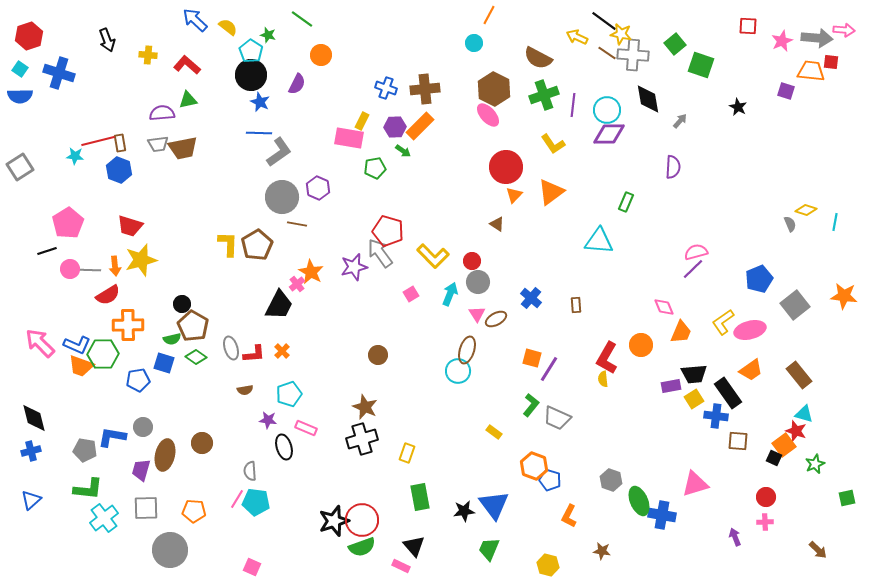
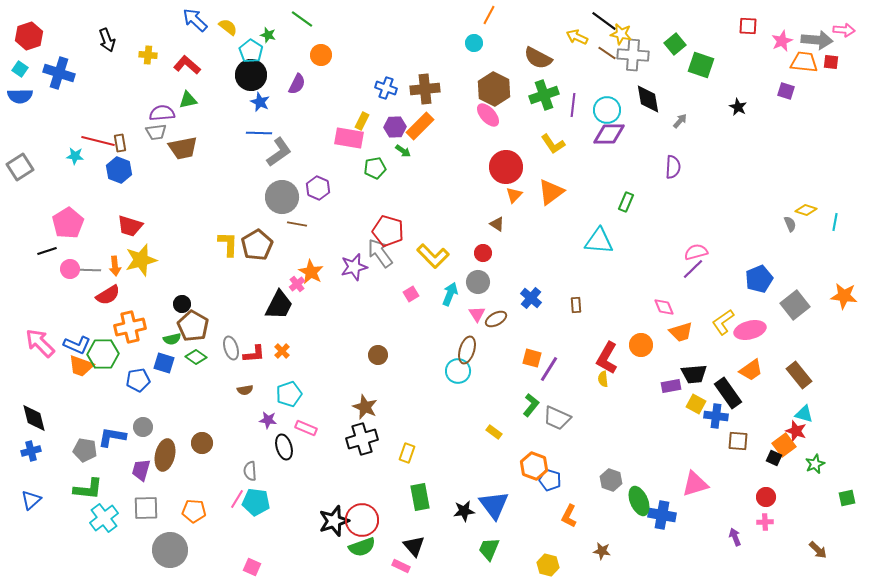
gray arrow at (817, 38): moved 2 px down
orange trapezoid at (811, 71): moved 7 px left, 9 px up
red line at (98, 141): rotated 28 degrees clockwise
gray trapezoid at (158, 144): moved 2 px left, 12 px up
red circle at (472, 261): moved 11 px right, 8 px up
orange cross at (128, 325): moved 2 px right, 2 px down; rotated 12 degrees counterclockwise
orange trapezoid at (681, 332): rotated 50 degrees clockwise
yellow square at (694, 399): moved 2 px right, 5 px down; rotated 30 degrees counterclockwise
